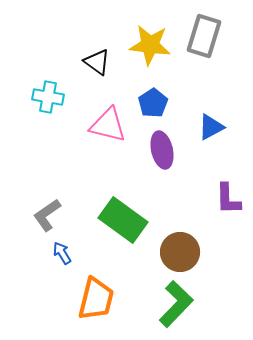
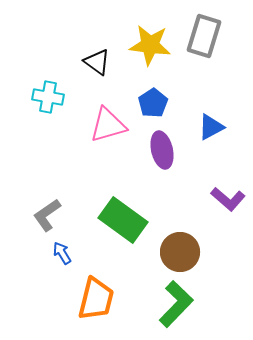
pink triangle: rotated 30 degrees counterclockwise
purple L-shape: rotated 48 degrees counterclockwise
